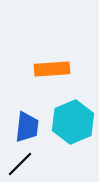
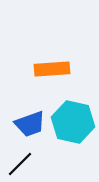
cyan hexagon: rotated 24 degrees counterclockwise
blue trapezoid: moved 3 px right, 3 px up; rotated 64 degrees clockwise
